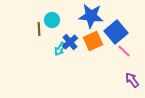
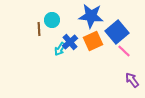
blue square: moved 1 px right
